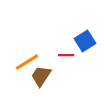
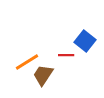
blue square: rotated 20 degrees counterclockwise
brown trapezoid: moved 2 px right, 1 px up
